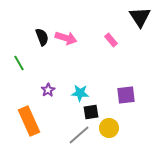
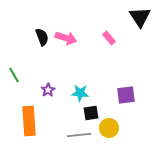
pink rectangle: moved 2 px left, 2 px up
green line: moved 5 px left, 12 px down
black square: moved 1 px down
orange rectangle: rotated 20 degrees clockwise
gray line: rotated 35 degrees clockwise
